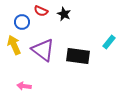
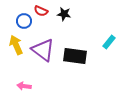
black star: rotated 16 degrees counterclockwise
blue circle: moved 2 px right, 1 px up
yellow arrow: moved 2 px right
black rectangle: moved 3 px left
